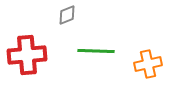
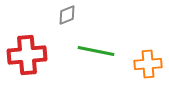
green line: rotated 9 degrees clockwise
orange cross: rotated 8 degrees clockwise
